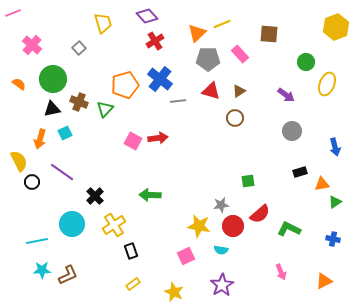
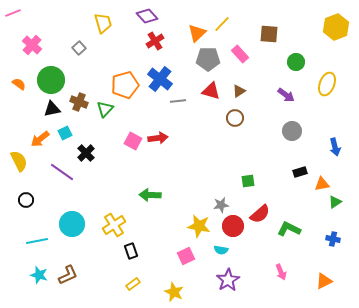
yellow line at (222, 24): rotated 24 degrees counterclockwise
green circle at (306, 62): moved 10 px left
green circle at (53, 79): moved 2 px left, 1 px down
orange arrow at (40, 139): rotated 36 degrees clockwise
black circle at (32, 182): moved 6 px left, 18 px down
black cross at (95, 196): moved 9 px left, 43 px up
cyan star at (42, 270): moved 3 px left, 5 px down; rotated 18 degrees clockwise
purple star at (222, 285): moved 6 px right, 5 px up
